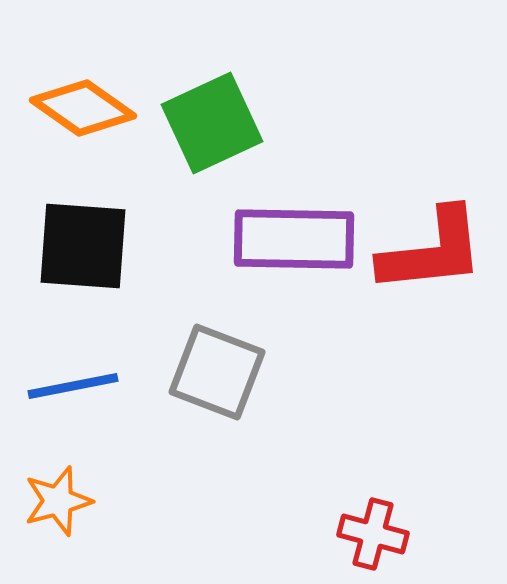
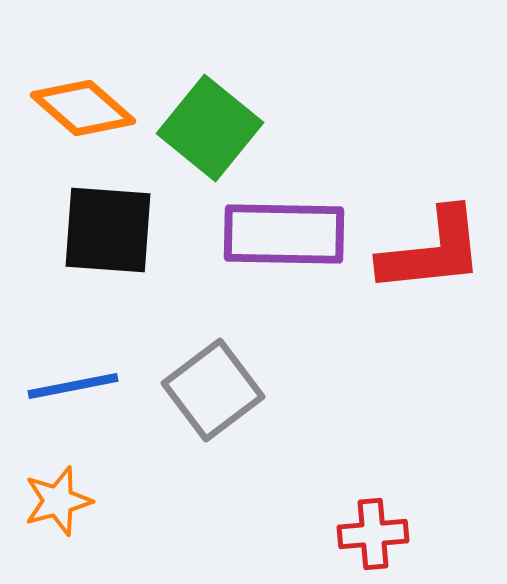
orange diamond: rotated 6 degrees clockwise
green square: moved 2 px left, 5 px down; rotated 26 degrees counterclockwise
purple rectangle: moved 10 px left, 5 px up
black square: moved 25 px right, 16 px up
gray square: moved 4 px left, 18 px down; rotated 32 degrees clockwise
red cross: rotated 20 degrees counterclockwise
